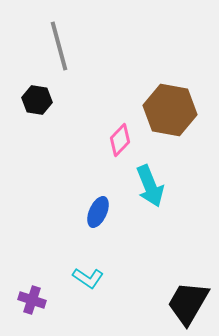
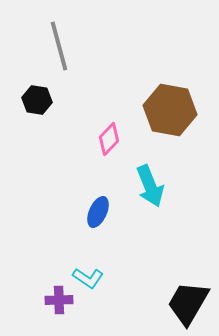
pink diamond: moved 11 px left, 1 px up
purple cross: moved 27 px right; rotated 20 degrees counterclockwise
